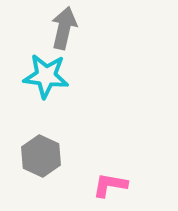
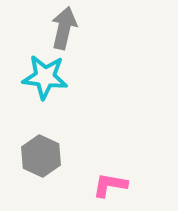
cyan star: moved 1 px left, 1 px down
